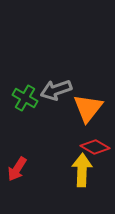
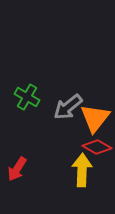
gray arrow: moved 12 px right, 17 px down; rotated 20 degrees counterclockwise
green cross: moved 2 px right, 1 px up
orange triangle: moved 7 px right, 10 px down
red diamond: moved 2 px right
